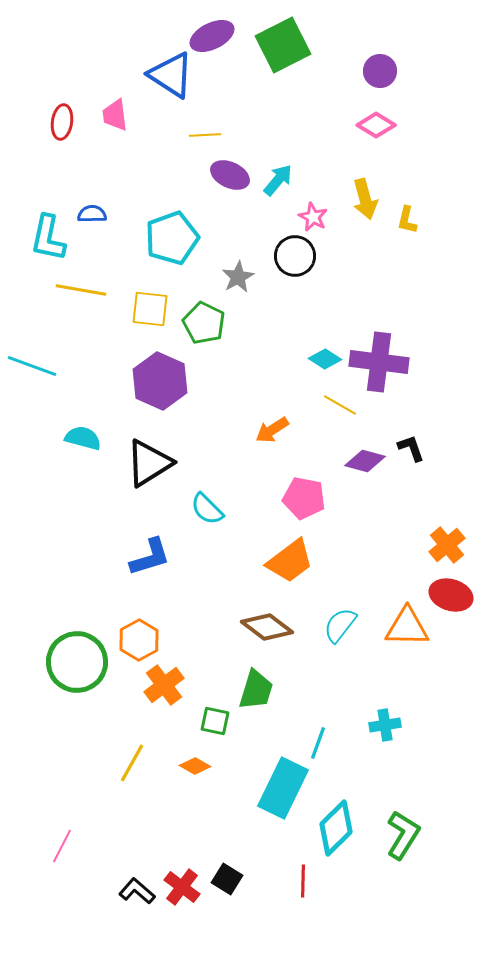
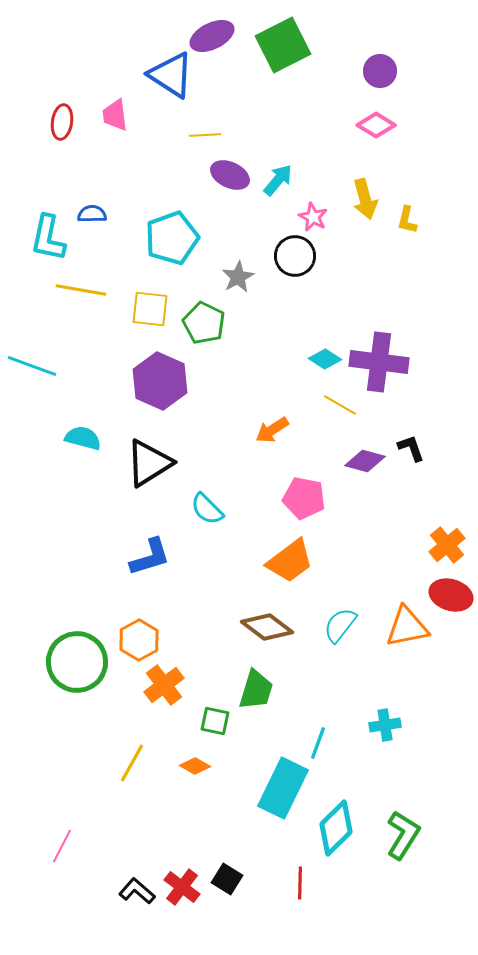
orange triangle at (407, 627): rotated 12 degrees counterclockwise
red line at (303, 881): moved 3 px left, 2 px down
